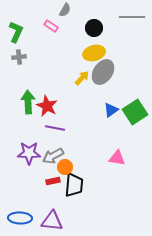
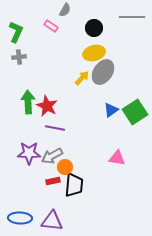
gray arrow: moved 1 px left
